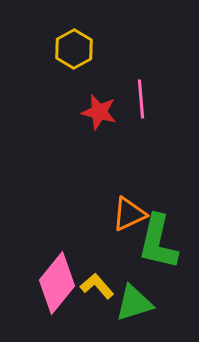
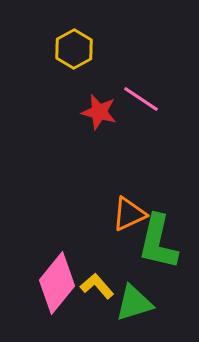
pink line: rotated 51 degrees counterclockwise
